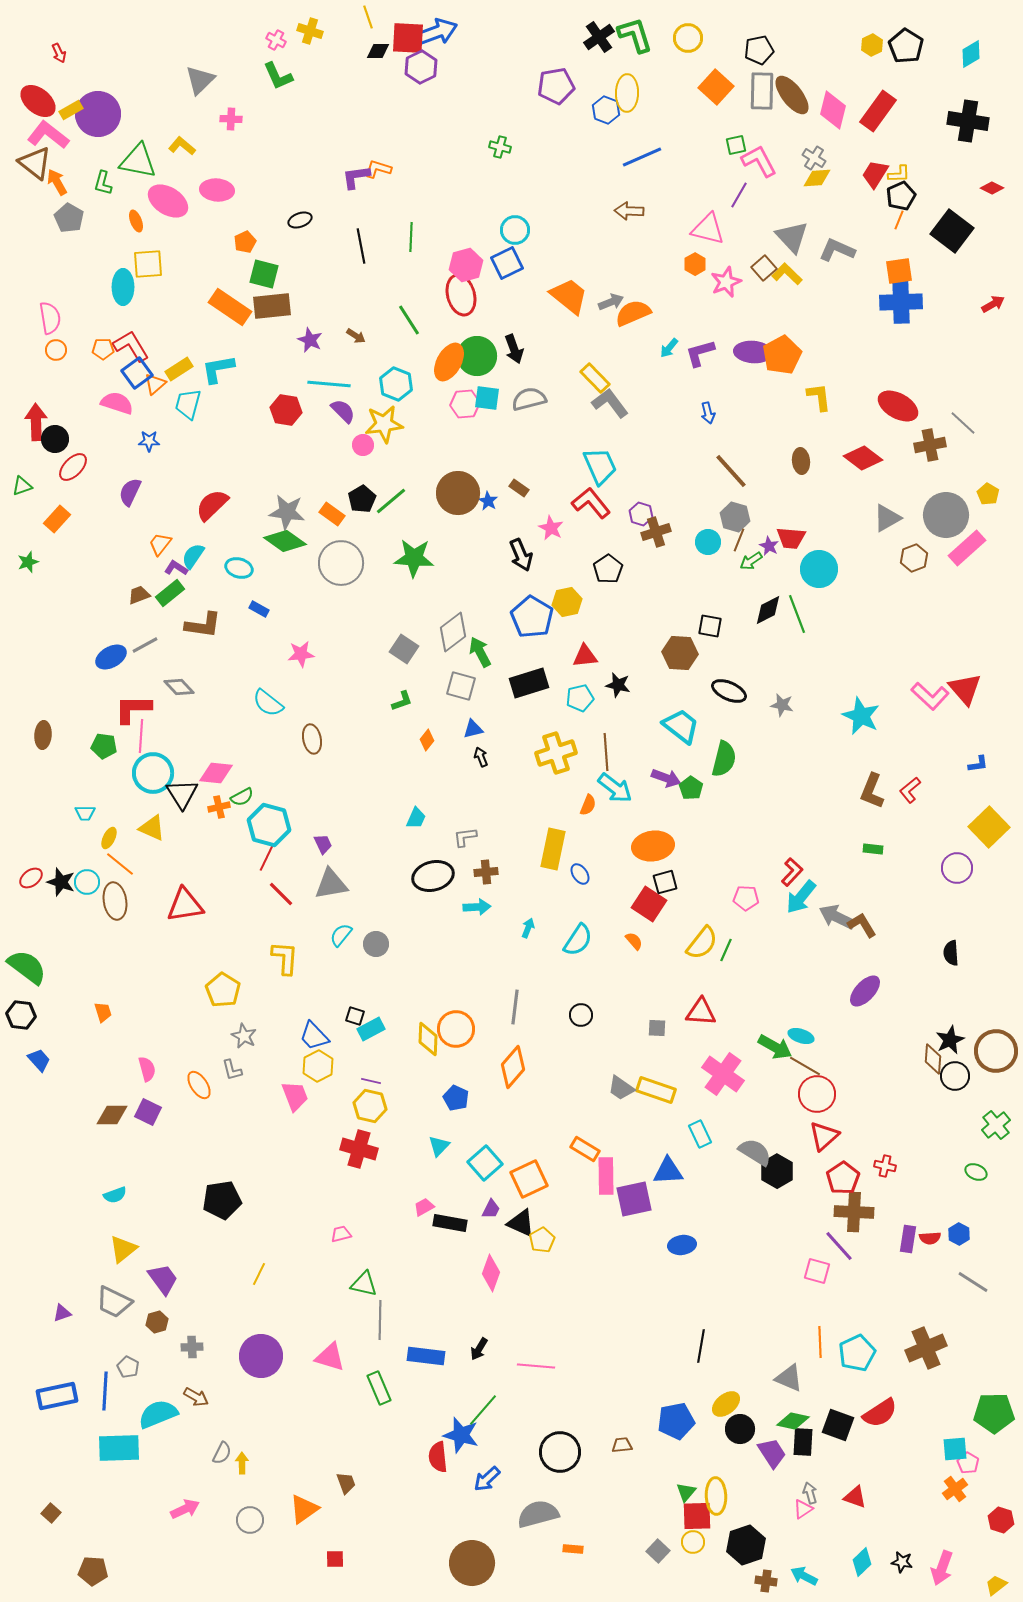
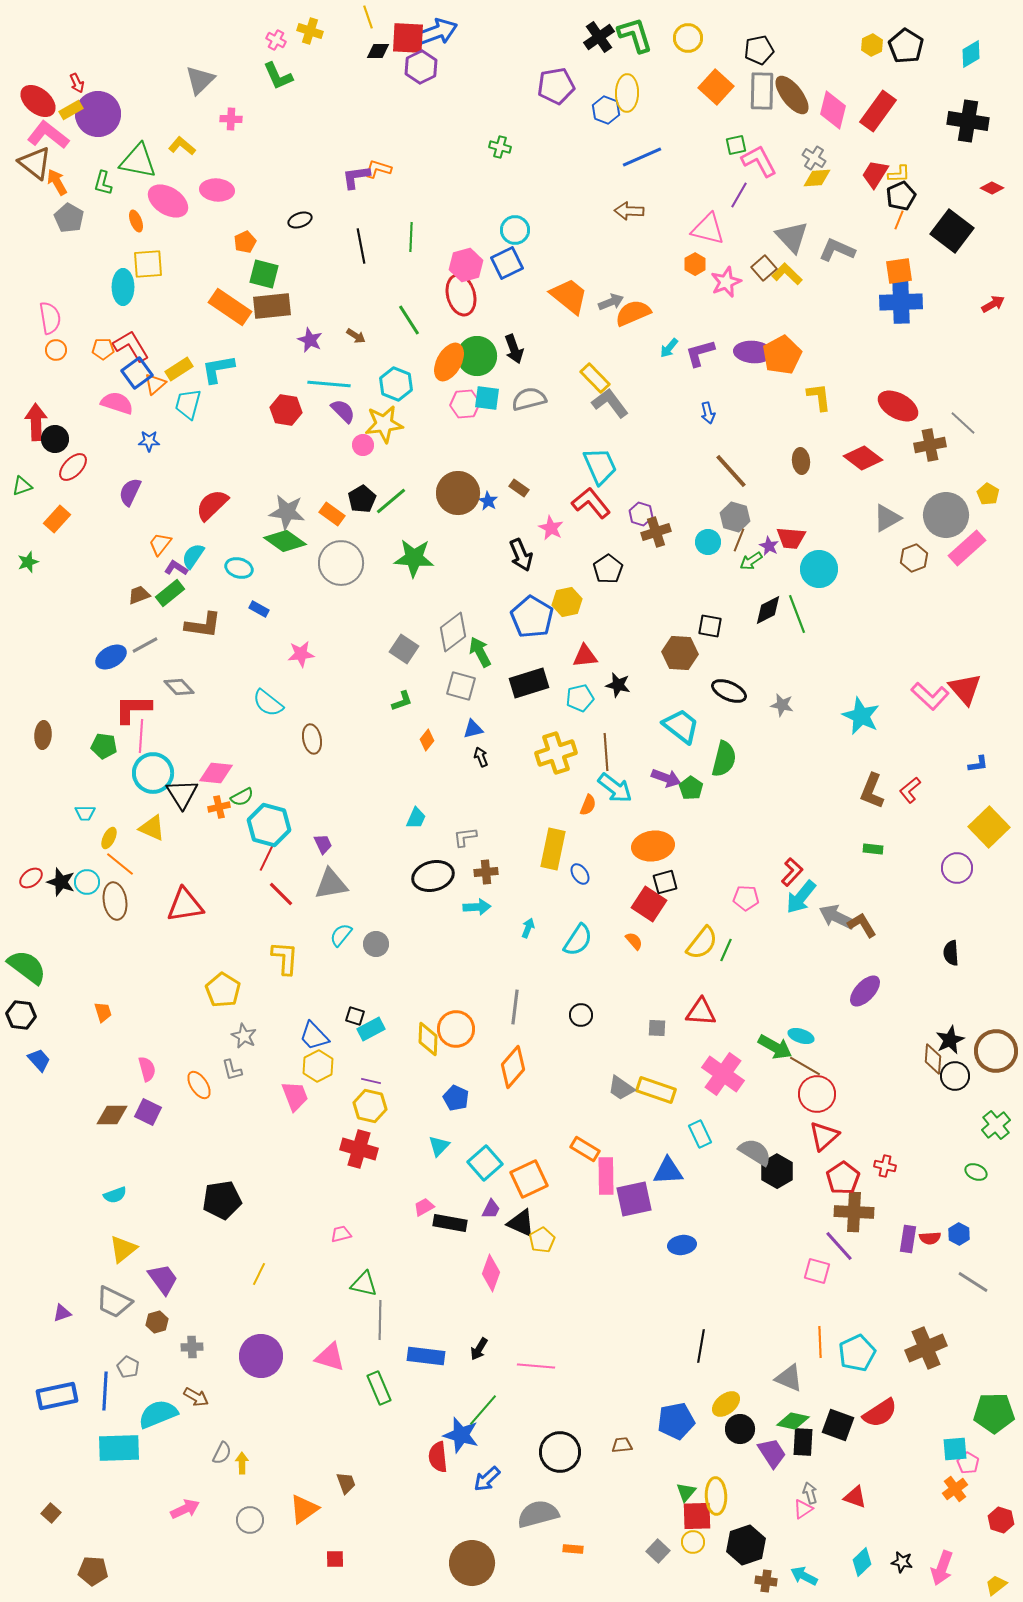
red arrow at (59, 53): moved 18 px right, 30 px down
